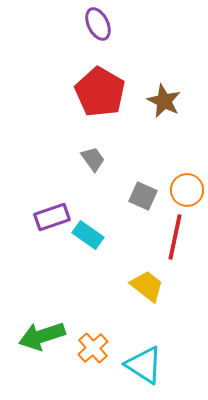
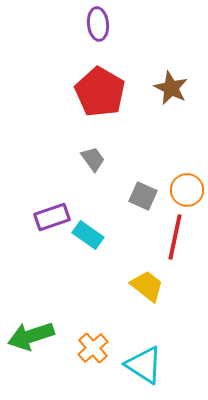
purple ellipse: rotated 20 degrees clockwise
brown star: moved 7 px right, 13 px up
green arrow: moved 11 px left
